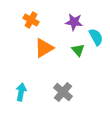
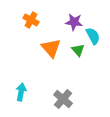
cyan semicircle: moved 3 px left, 1 px up
orange triangle: moved 7 px right; rotated 40 degrees counterclockwise
gray cross: moved 7 px down
